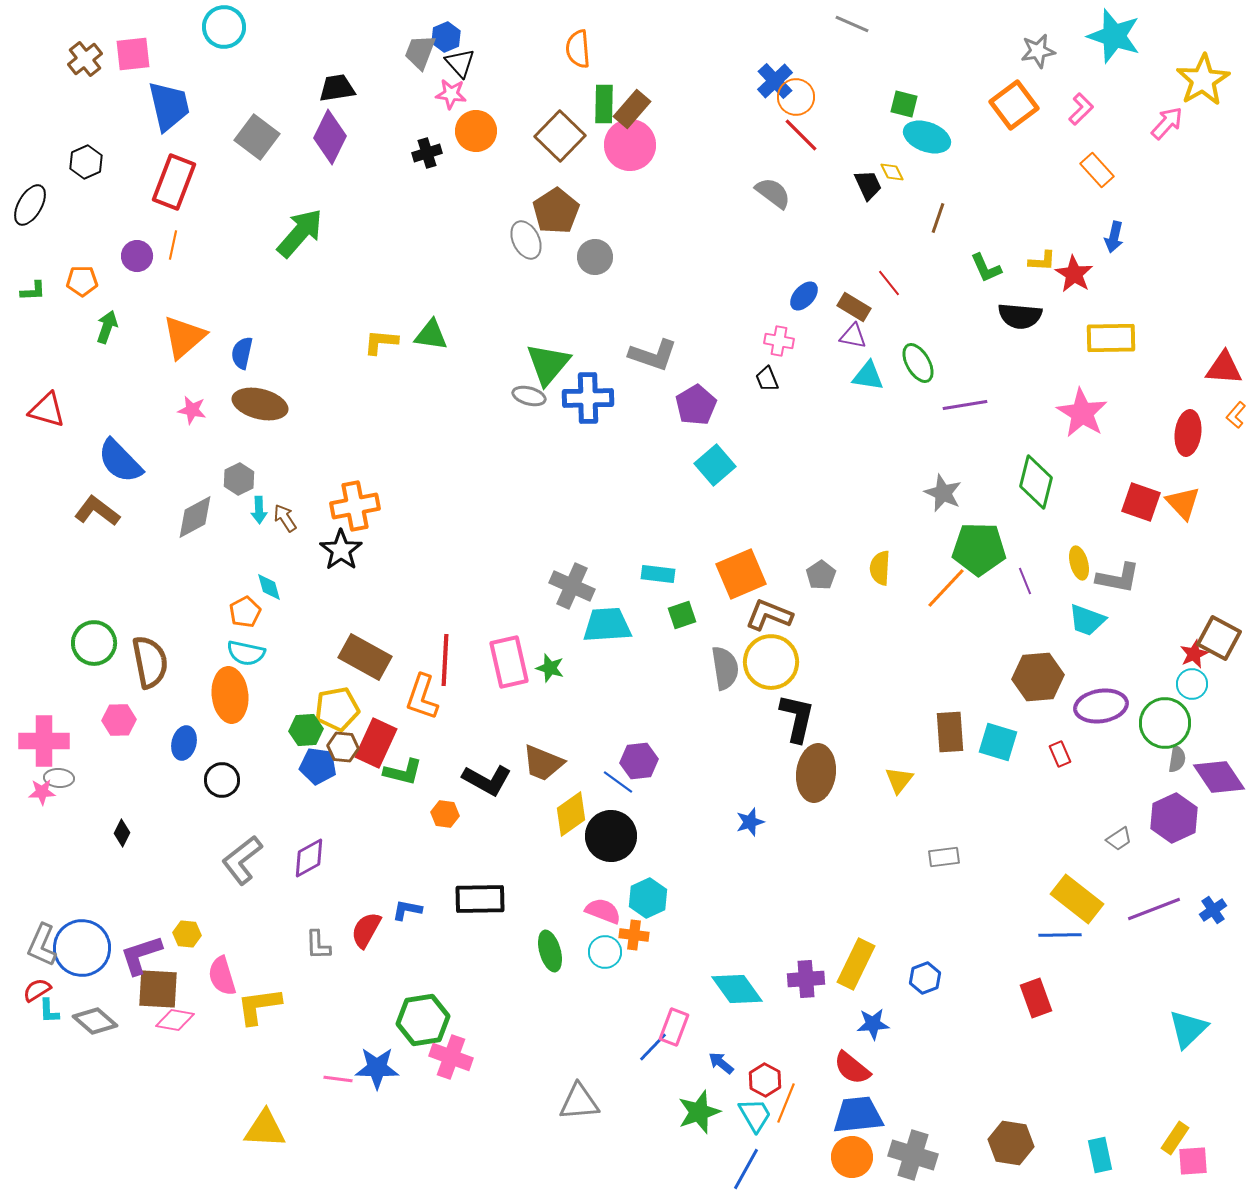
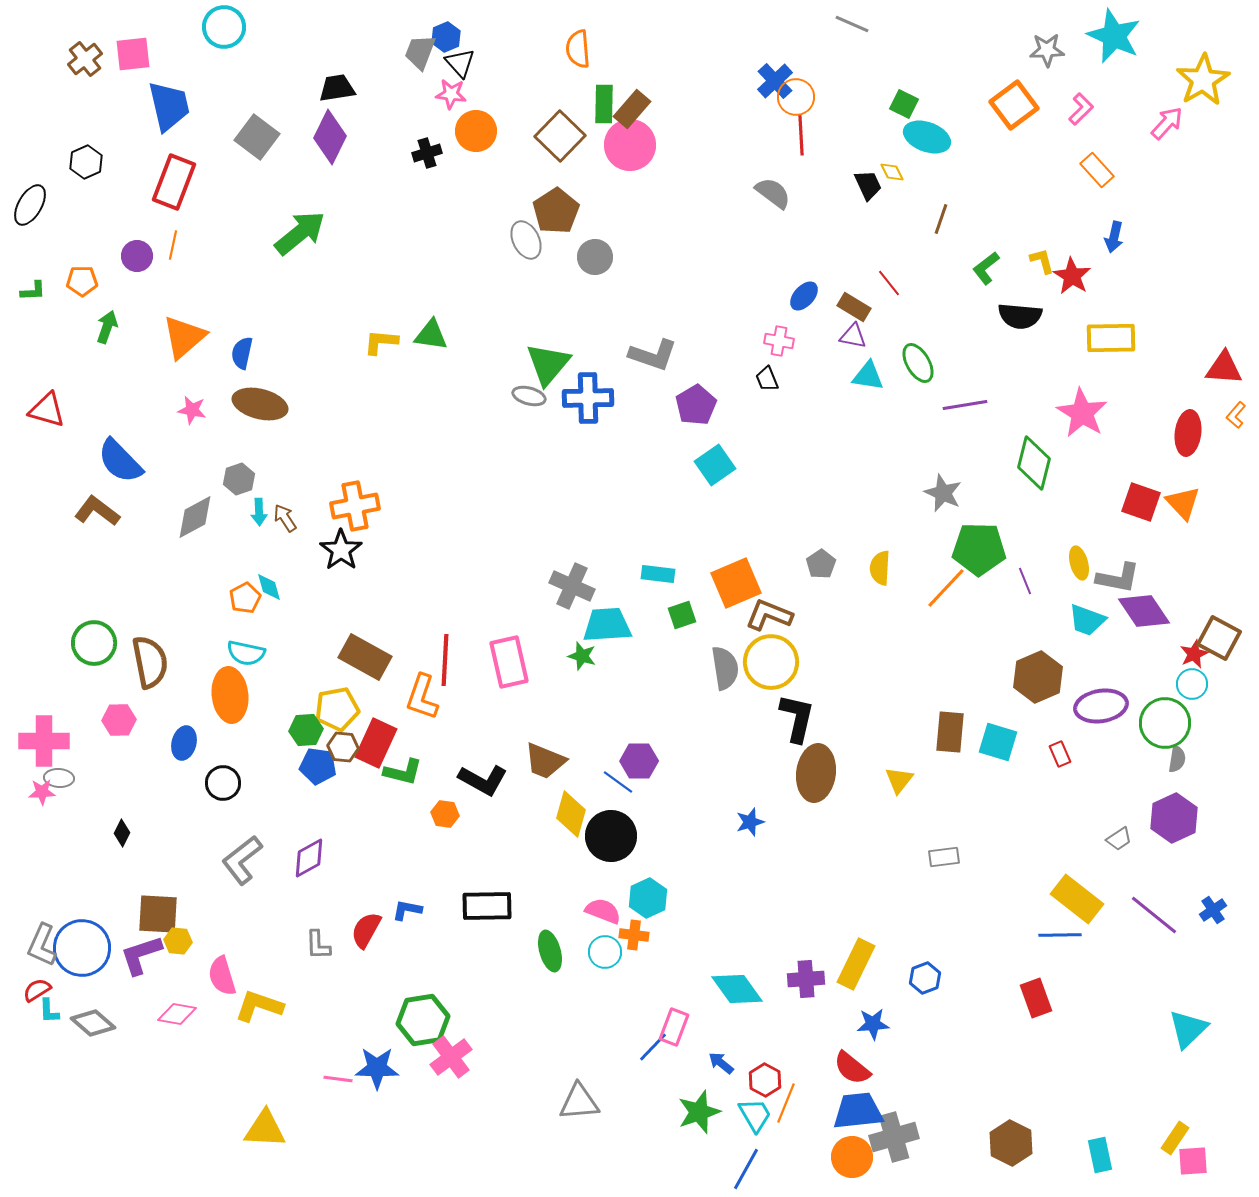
cyan star at (1114, 36): rotated 6 degrees clockwise
gray star at (1038, 51): moved 9 px right, 1 px up; rotated 8 degrees clockwise
green square at (904, 104): rotated 12 degrees clockwise
red line at (801, 135): rotated 42 degrees clockwise
brown line at (938, 218): moved 3 px right, 1 px down
green arrow at (300, 233): rotated 10 degrees clockwise
yellow L-shape at (1042, 261): rotated 108 degrees counterclockwise
green L-shape at (986, 268): rotated 76 degrees clockwise
red star at (1074, 274): moved 2 px left, 2 px down
cyan square at (715, 465): rotated 6 degrees clockwise
gray hexagon at (239, 479): rotated 8 degrees clockwise
green diamond at (1036, 482): moved 2 px left, 19 px up
cyan arrow at (259, 510): moved 2 px down
orange square at (741, 574): moved 5 px left, 9 px down
gray pentagon at (821, 575): moved 11 px up
orange pentagon at (245, 612): moved 14 px up
green star at (550, 668): moved 32 px right, 12 px up
brown hexagon at (1038, 677): rotated 18 degrees counterclockwise
brown rectangle at (950, 732): rotated 9 degrees clockwise
purple hexagon at (639, 761): rotated 6 degrees clockwise
brown trapezoid at (543, 763): moved 2 px right, 2 px up
purple diamond at (1219, 777): moved 75 px left, 166 px up
black circle at (222, 780): moved 1 px right, 3 px down
black L-shape at (487, 780): moved 4 px left
yellow diamond at (571, 814): rotated 39 degrees counterclockwise
black rectangle at (480, 899): moved 7 px right, 7 px down
purple line at (1154, 909): moved 6 px down; rotated 60 degrees clockwise
yellow hexagon at (187, 934): moved 9 px left, 7 px down
brown square at (158, 989): moved 75 px up
yellow L-shape at (259, 1006): rotated 27 degrees clockwise
pink diamond at (175, 1020): moved 2 px right, 6 px up
gray diamond at (95, 1021): moved 2 px left, 2 px down
pink cross at (451, 1057): rotated 33 degrees clockwise
blue trapezoid at (858, 1115): moved 4 px up
brown hexagon at (1011, 1143): rotated 18 degrees clockwise
gray cross at (913, 1155): moved 19 px left, 18 px up; rotated 33 degrees counterclockwise
